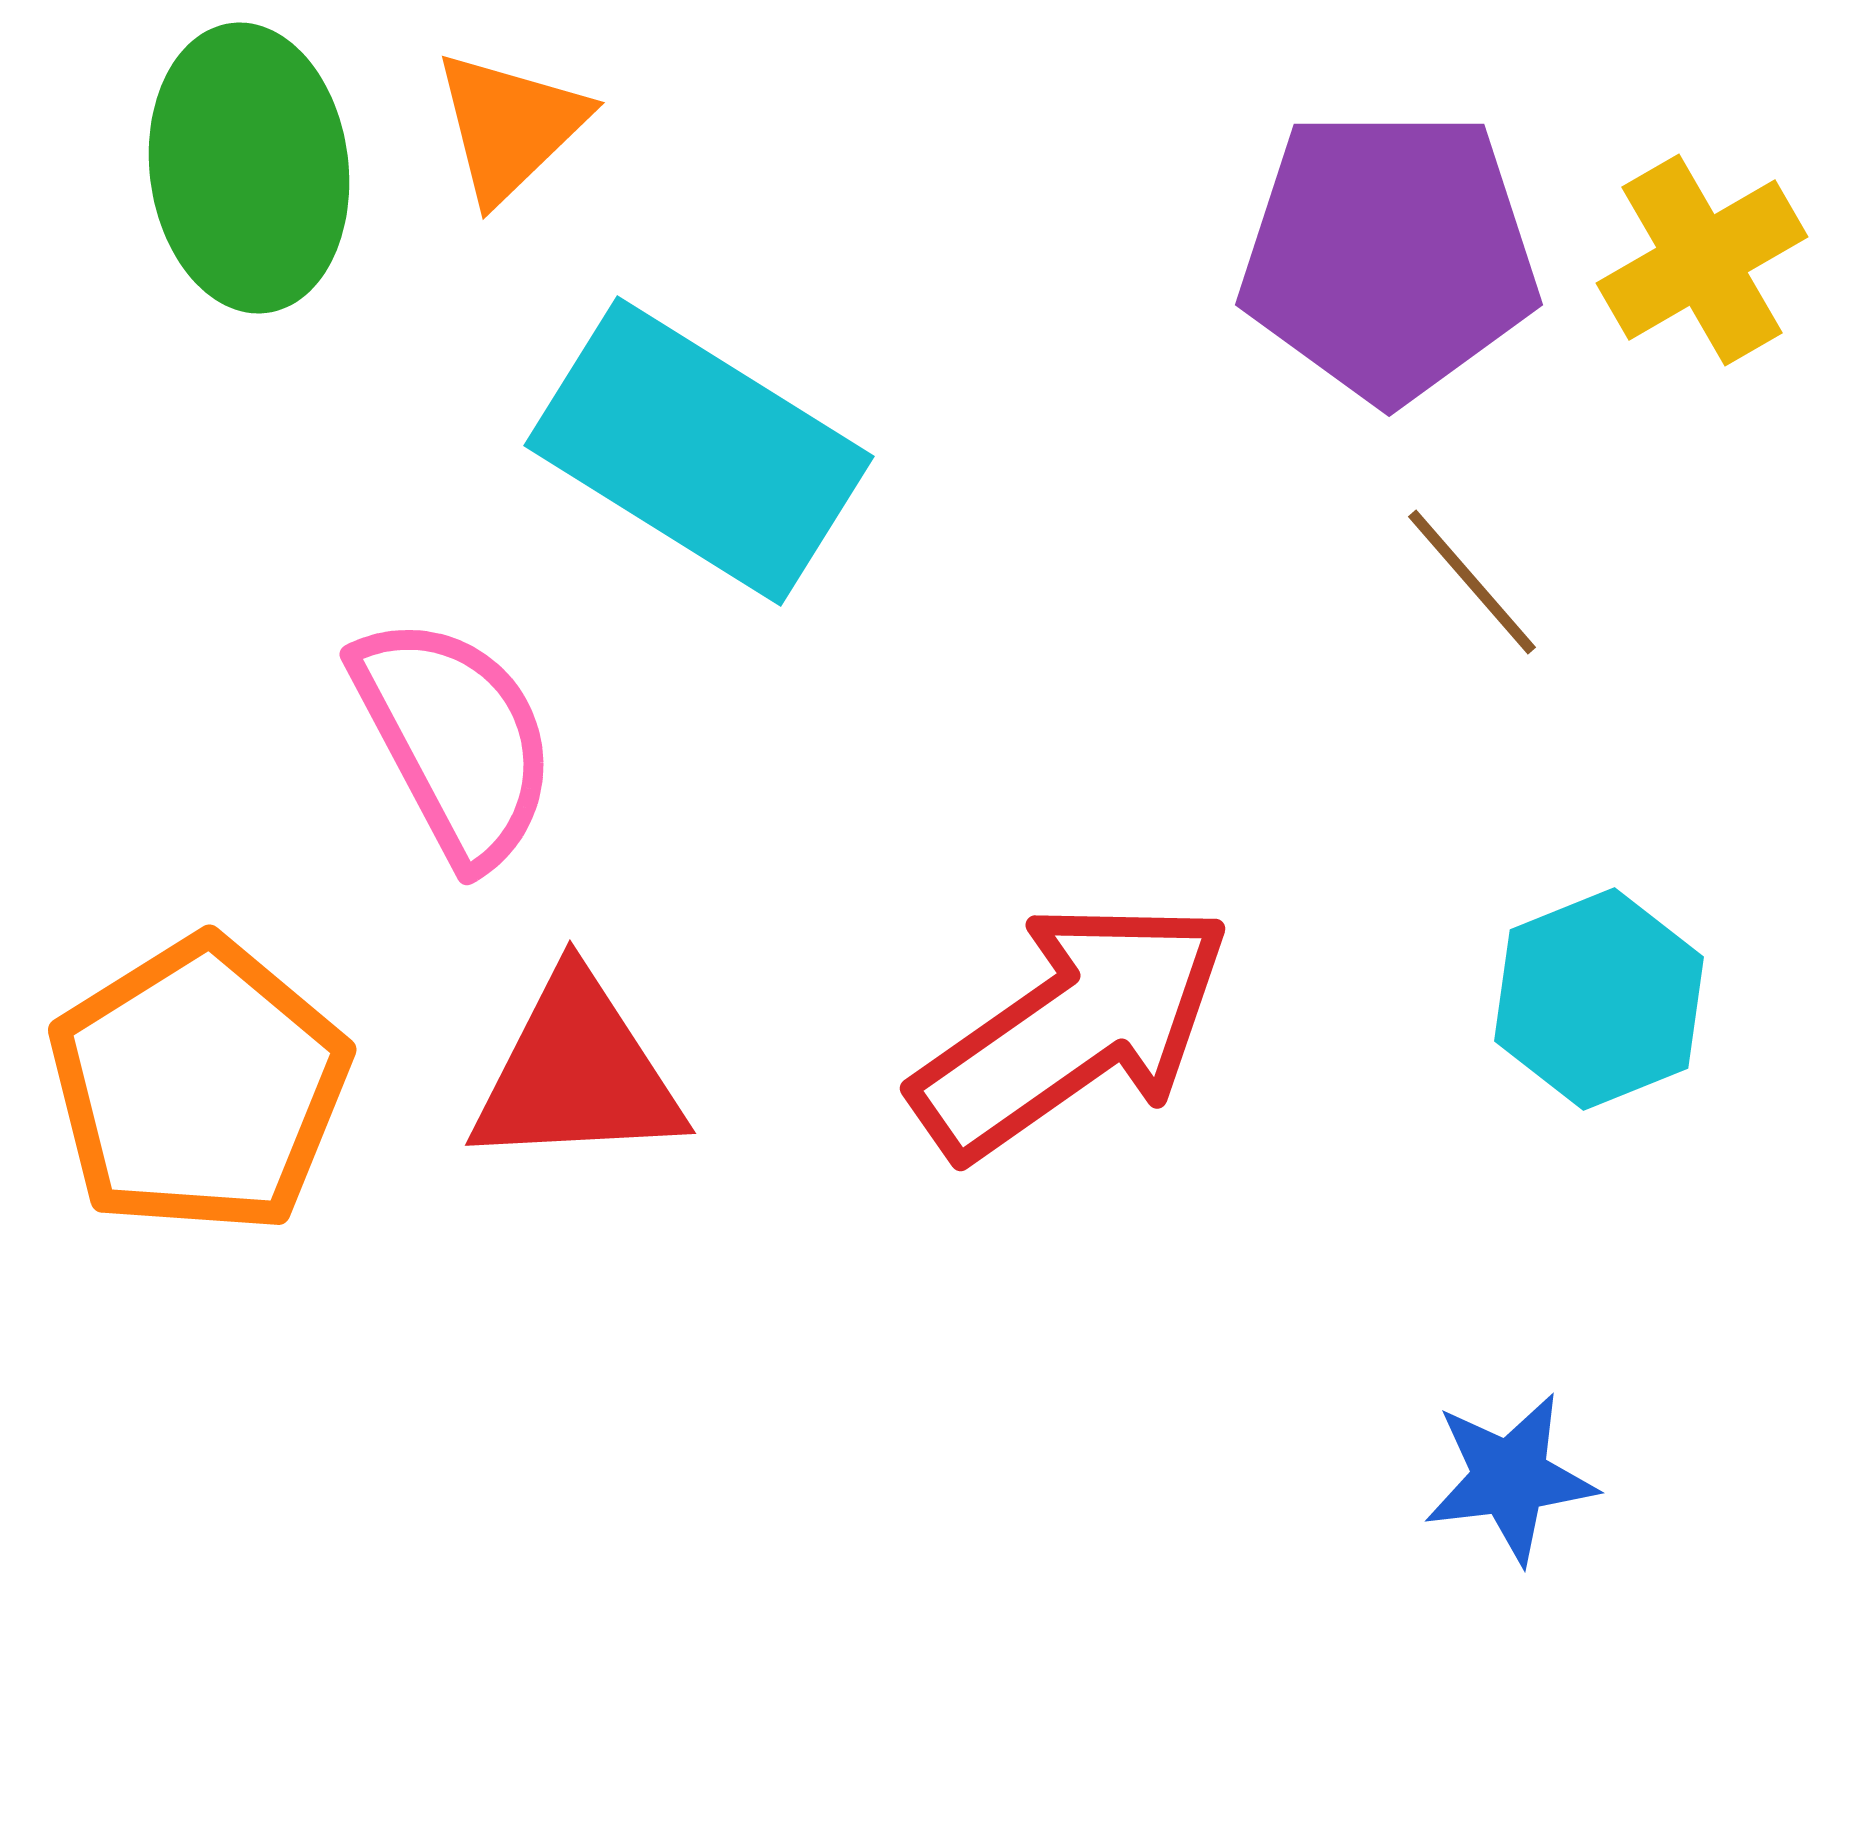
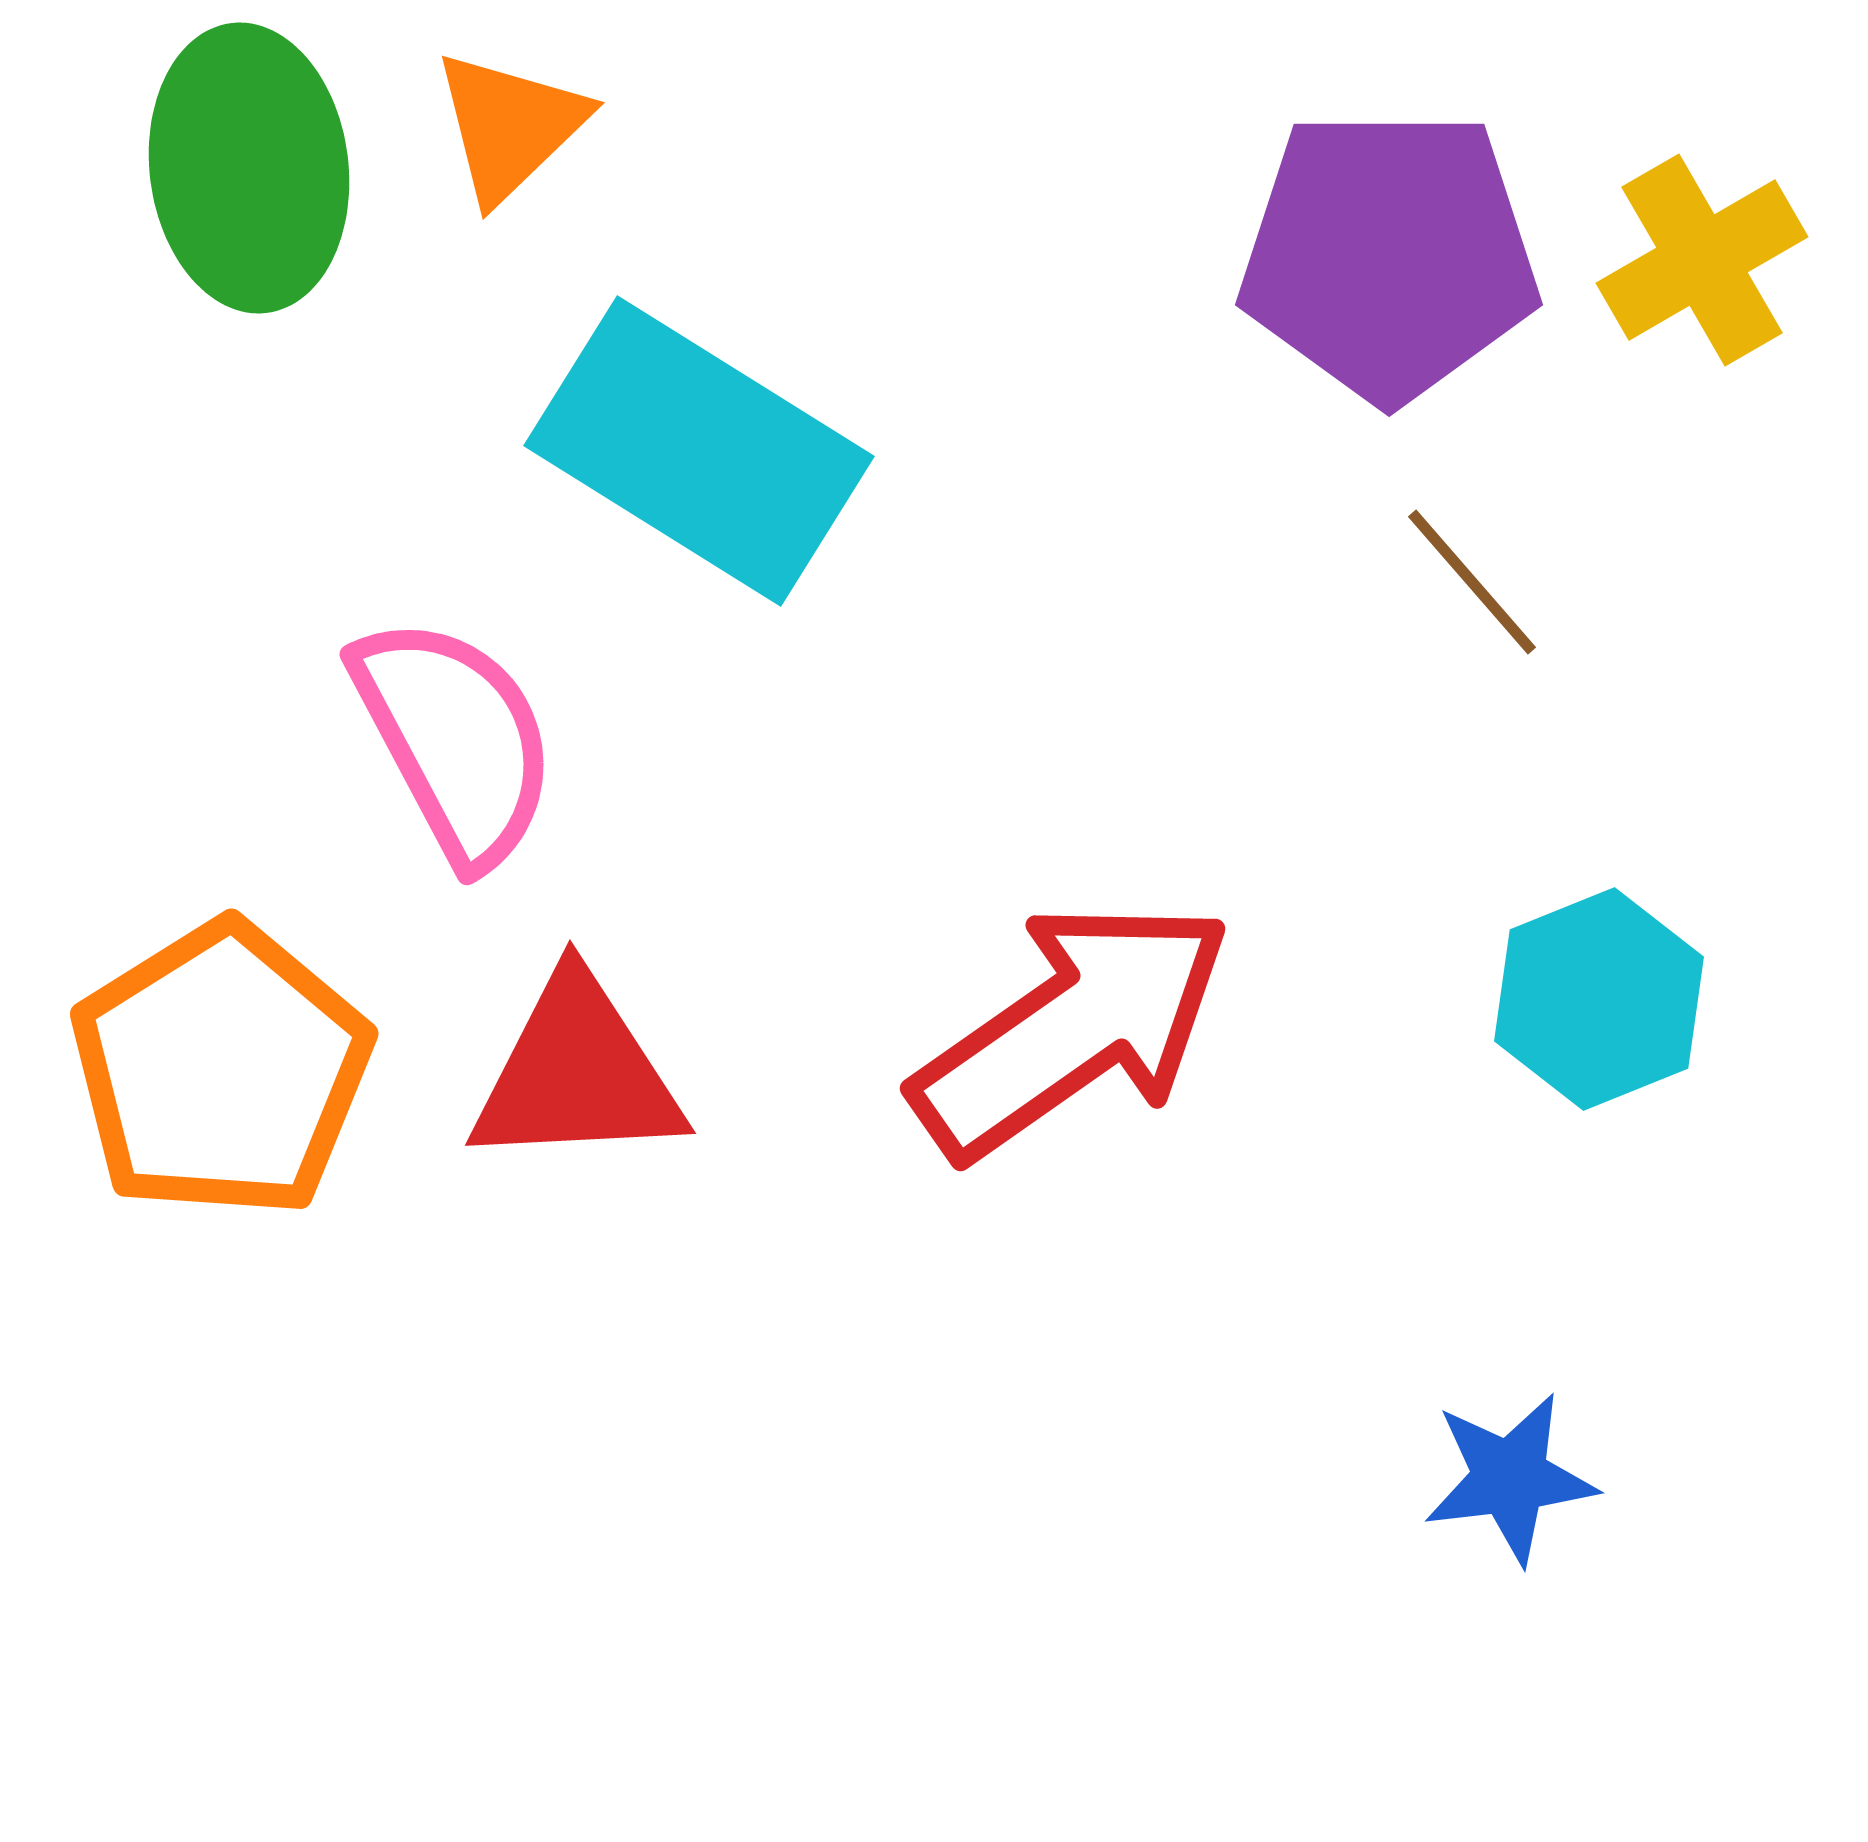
orange pentagon: moved 22 px right, 16 px up
